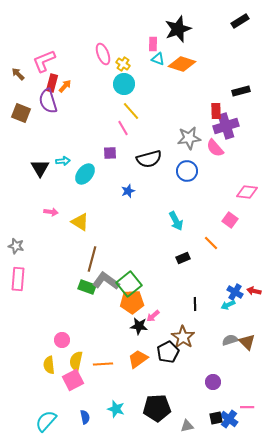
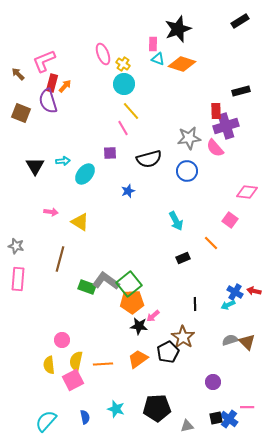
black triangle at (40, 168): moved 5 px left, 2 px up
brown line at (92, 259): moved 32 px left
